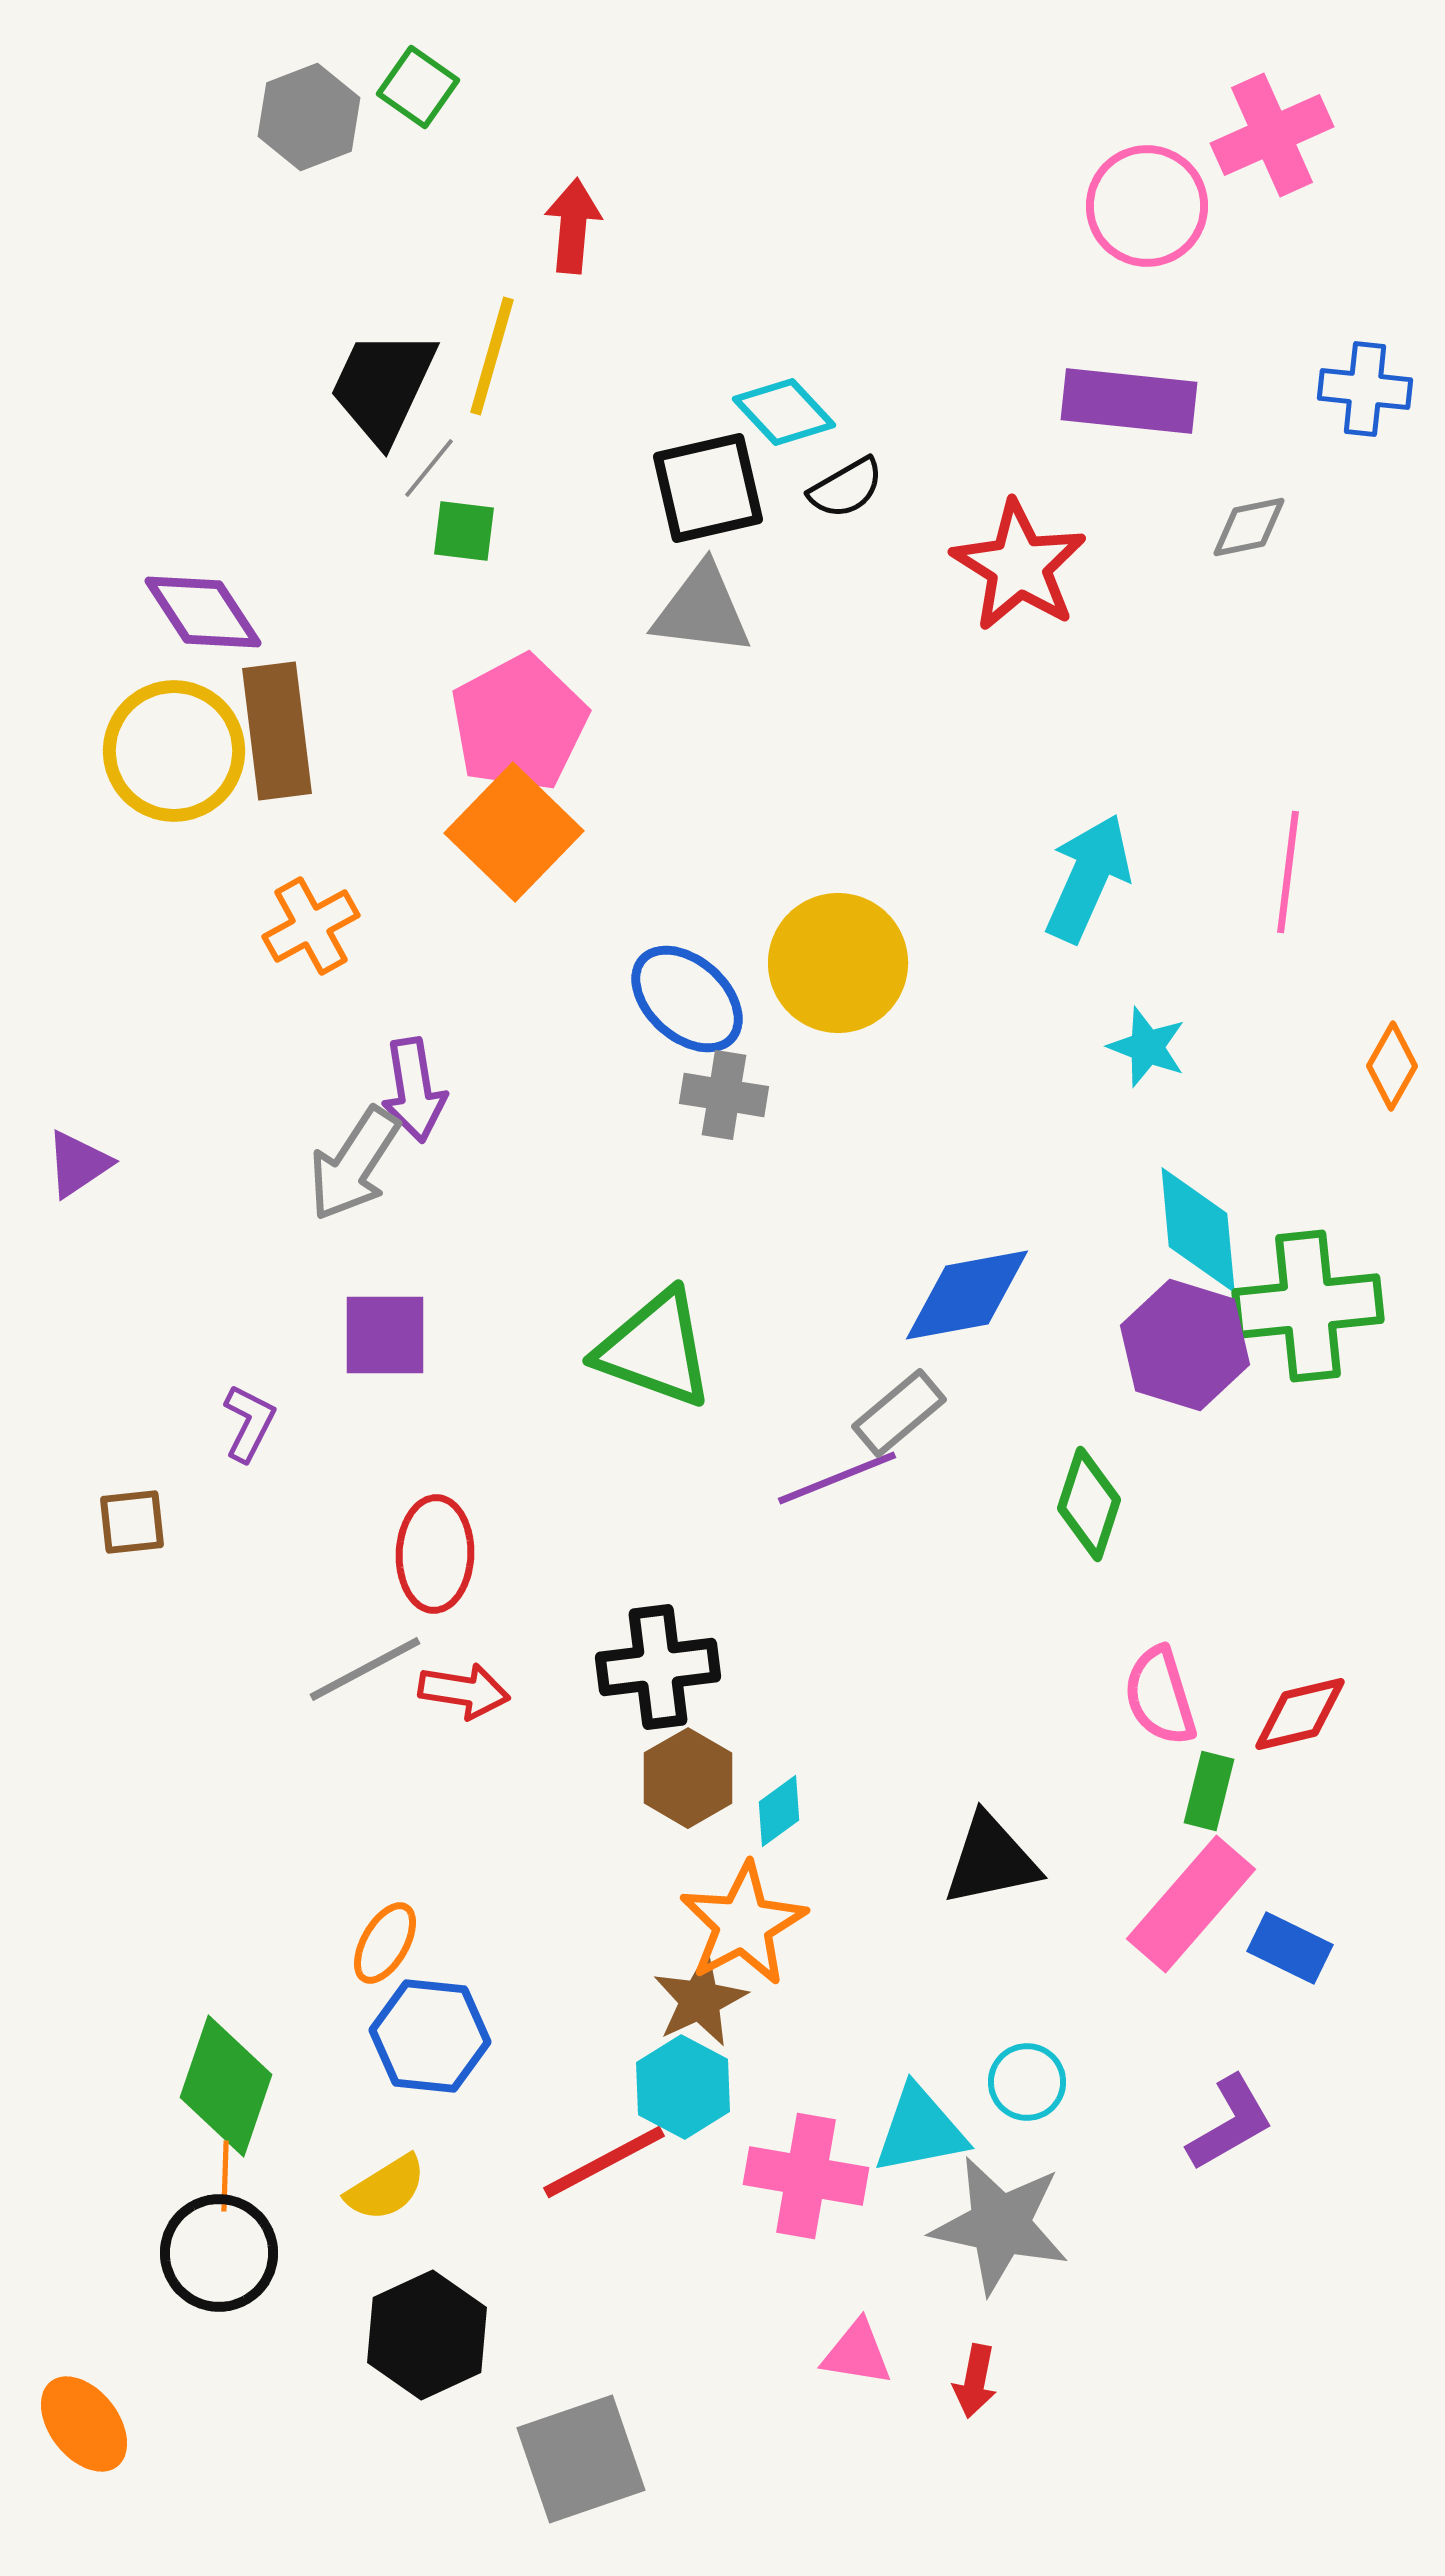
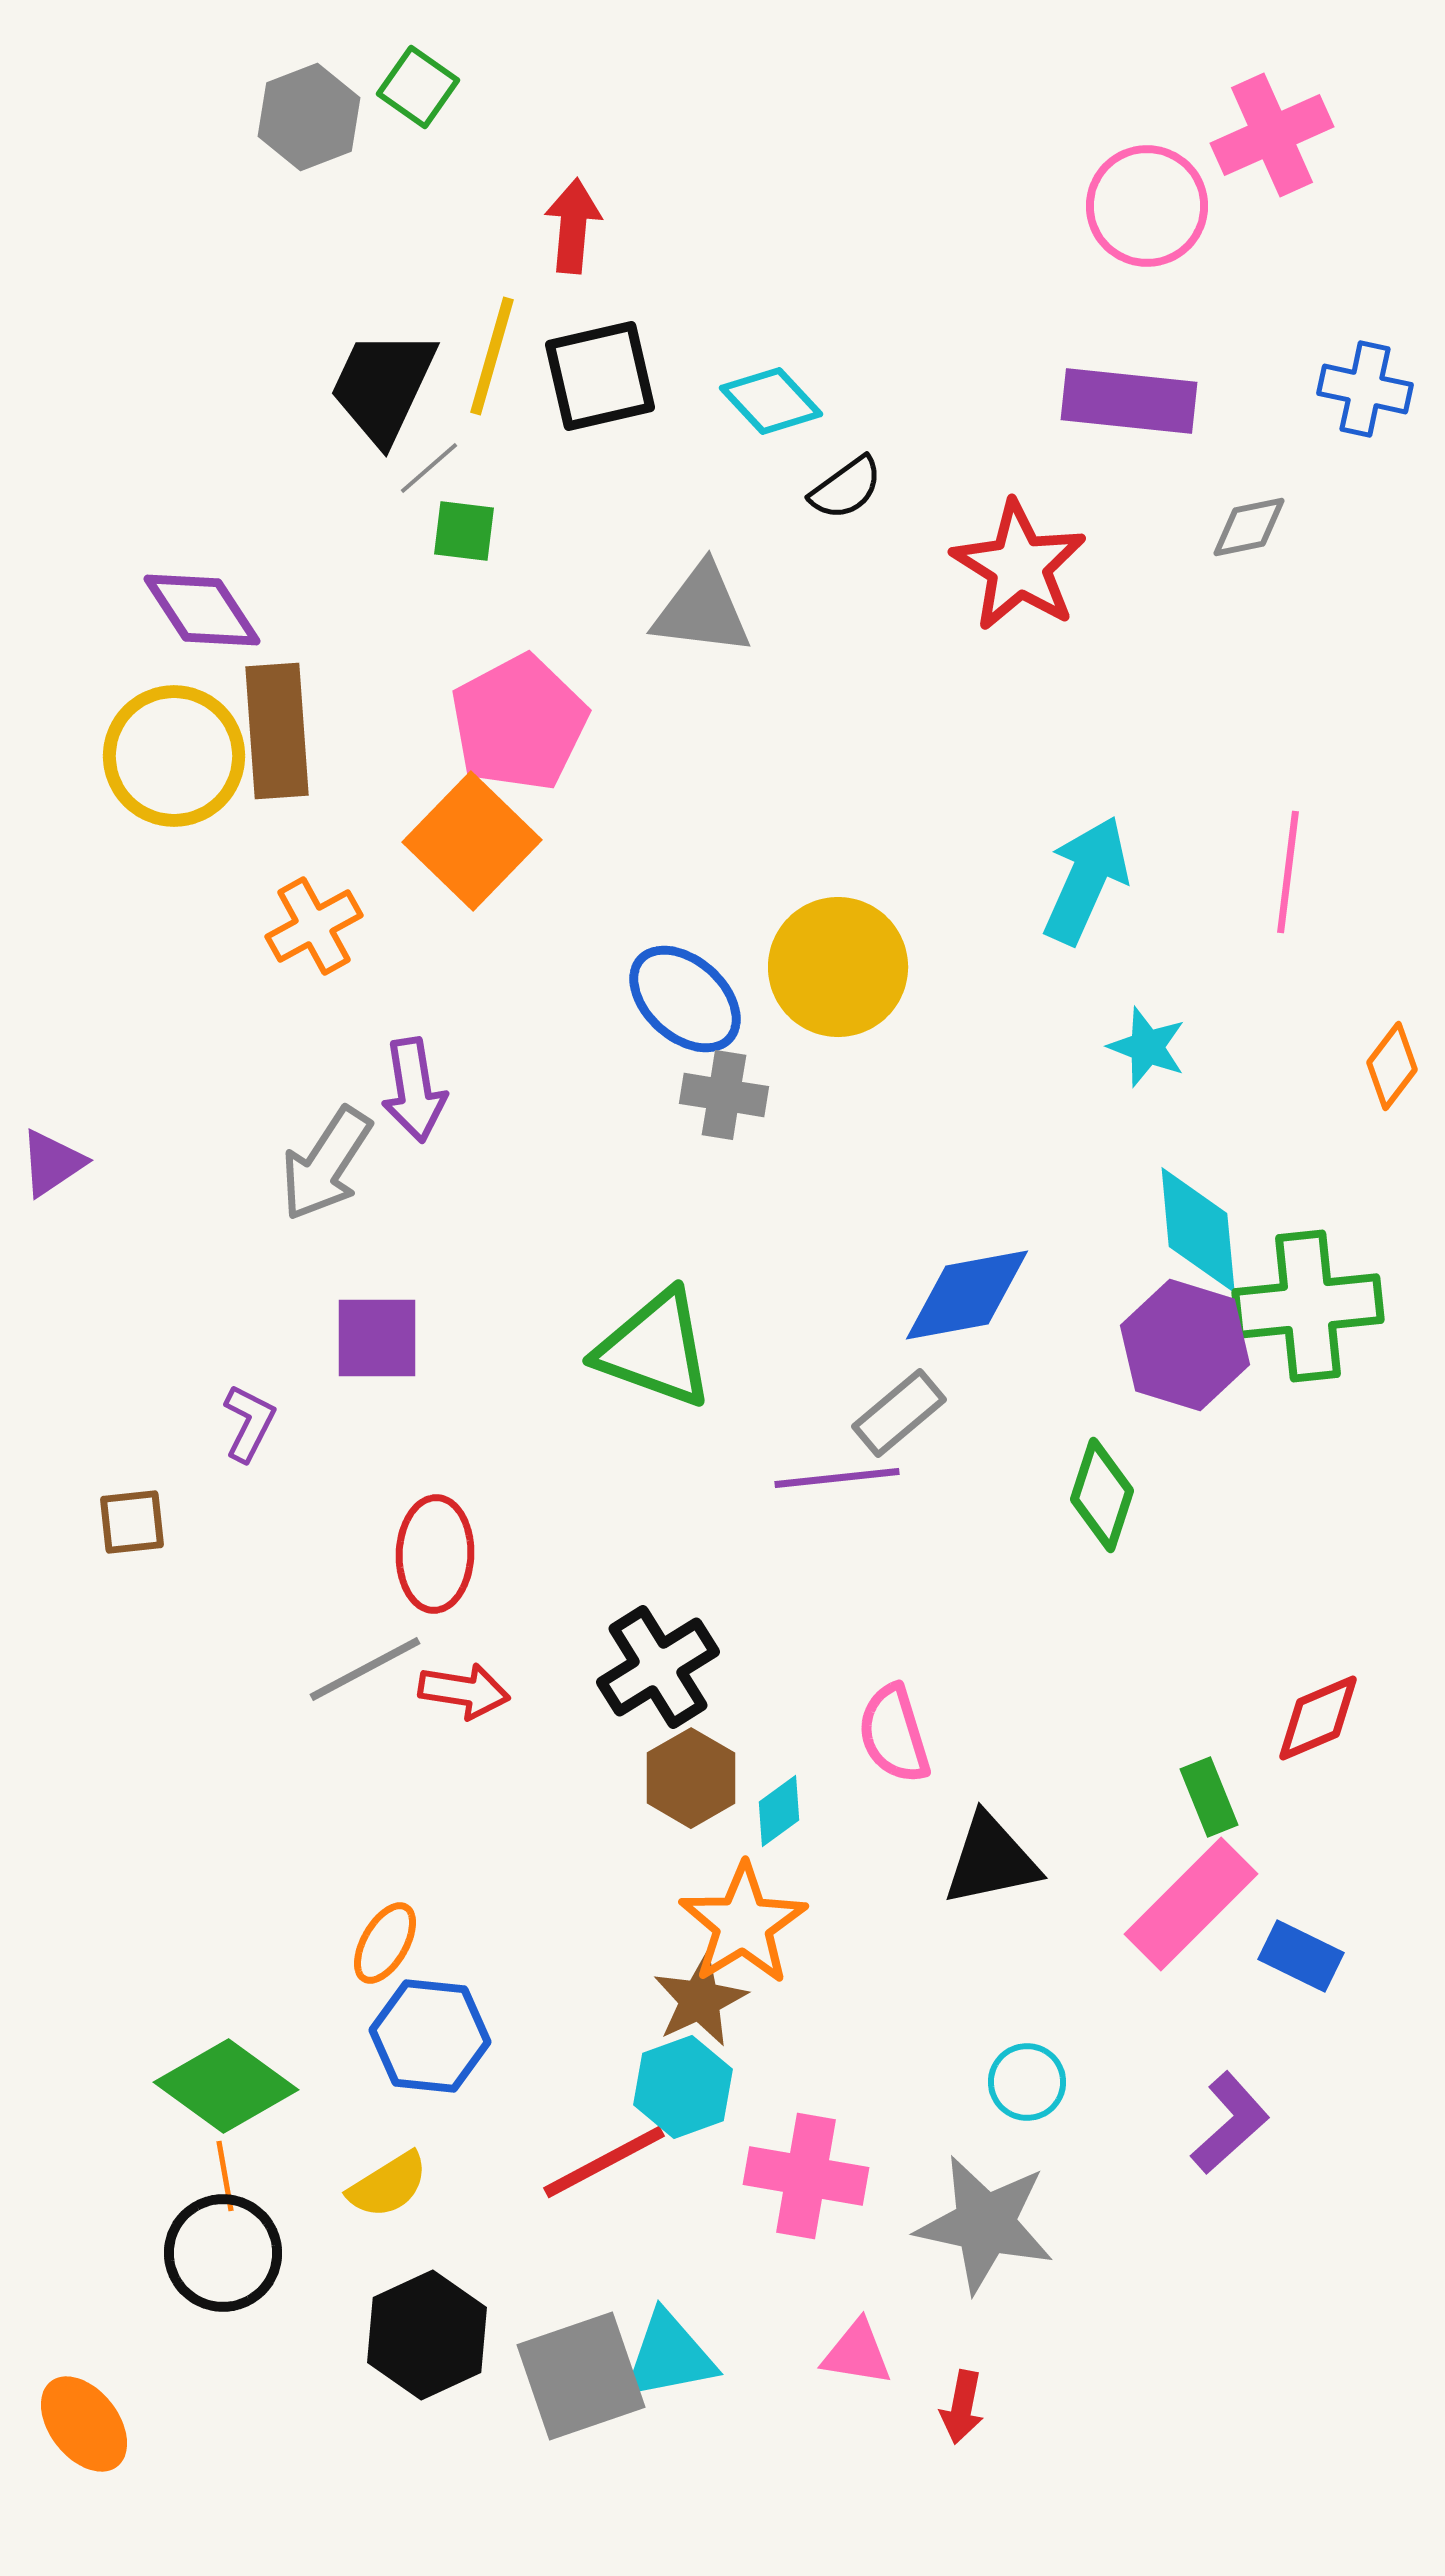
blue cross at (1365, 389): rotated 6 degrees clockwise
cyan diamond at (784, 412): moved 13 px left, 11 px up
gray line at (429, 468): rotated 10 degrees clockwise
black square at (708, 488): moved 108 px left, 112 px up
black semicircle at (846, 488): rotated 6 degrees counterclockwise
purple diamond at (203, 612): moved 1 px left, 2 px up
brown rectangle at (277, 731): rotated 3 degrees clockwise
yellow circle at (174, 751): moved 5 px down
orange square at (514, 832): moved 42 px left, 9 px down
cyan arrow at (1088, 878): moved 2 px left, 2 px down
orange cross at (311, 926): moved 3 px right
yellow circle at (838, 963): moved 4 px down
blue ellipse at (687, 999): moved 2 px left
orange diamond at (1392, 1066): rotated 8 degrees clockwise
purple triangle at (78, 1164): moved 26 px left, 1 px up
gray arrow at (354, 1164): moved 28 px left
purple square at (385, 1335): moved 8 px left, 3 px down
purple line at (837, 1478): rotated 16 degrees clockwise
green diamond at (1089, 1504): moved 13 px right, 9 px up
black cross at (658, 1667): rotated 25 degrees counterclockwise
pink semicircle at (1160, 1696): moved 266 px left, 38 px down
red diamond at (1300, 1714): moved 18 px right, 4 px down; rotated 10 degrees counterclockwise
brown hexagon at (688, 1778): moved 3 px right
green rectangle at (1209, 1791): moved 6 px down; rotated 36 degrees counterclockwise
pink rectangle at (1191, 1904): rotated 4 degrees clockwise
orange star at (743, 1924): rotated 4 degrees counterclockwise
blue rectangle at (1290, 1948): moved 11 px right, 8 px down
green diamond at (226, 2086): rotated 73 degrees counterclockwise
cyan hexagon at (683, 2087): rotated 12 degrees clockwise
purple L-shape at (1230, 2123): rotated 12 degrees counterclockwise
cyan triangle at (920, 2130): moved 251 px left, 226 px down
orange line at (225, 2176): rotated 12 degrees counterclockwise
yellow semicircle at (386, 2188): moved 2 px right, 3 px up
gray star at (1000, 2225): moved 15 px left, 1 px up
black circle at (219, 2253): moved 4 px right
red arrow at (975, 2381): moved 13 px left, 26 px down
gray square at (581, 2459): moved 83 px up
